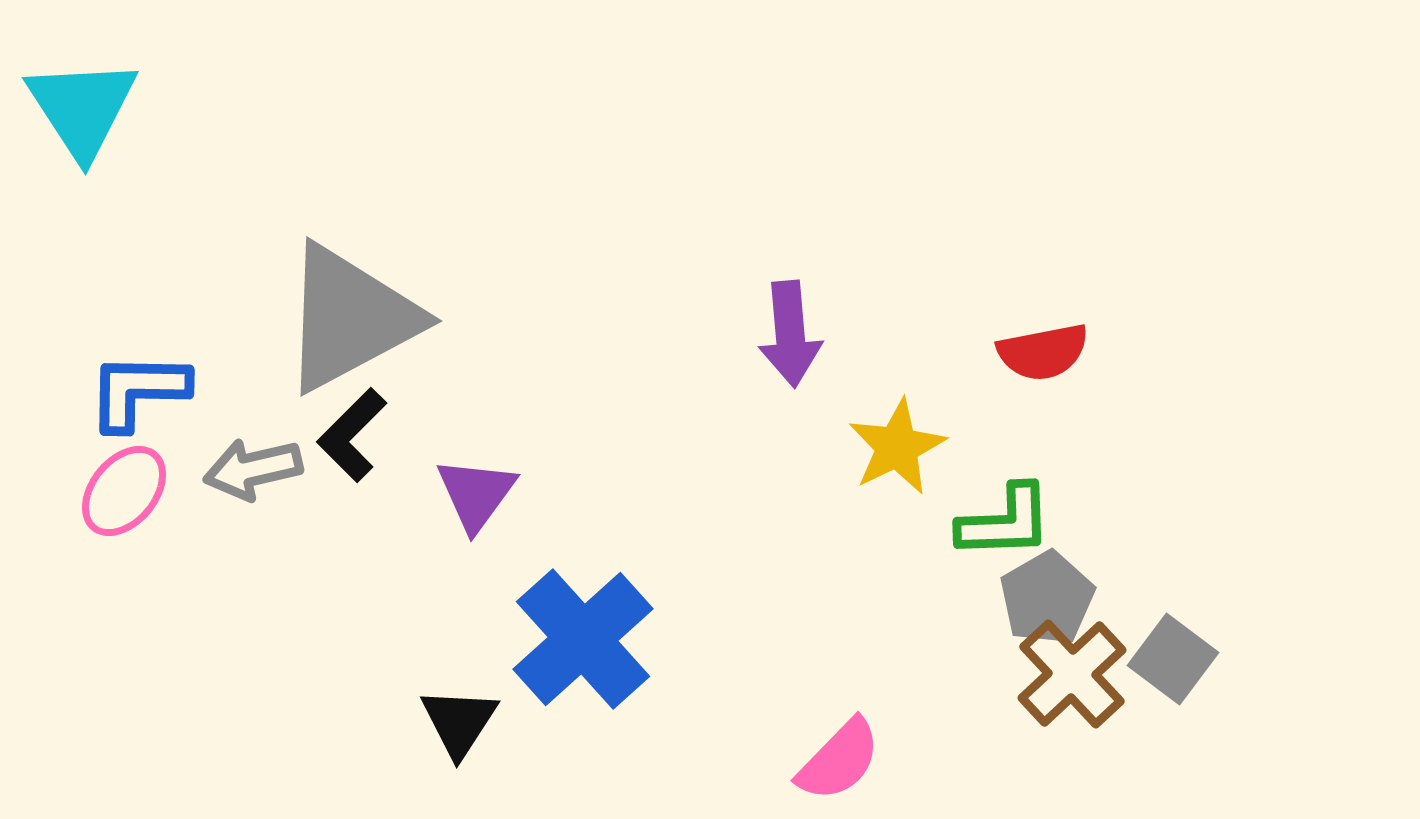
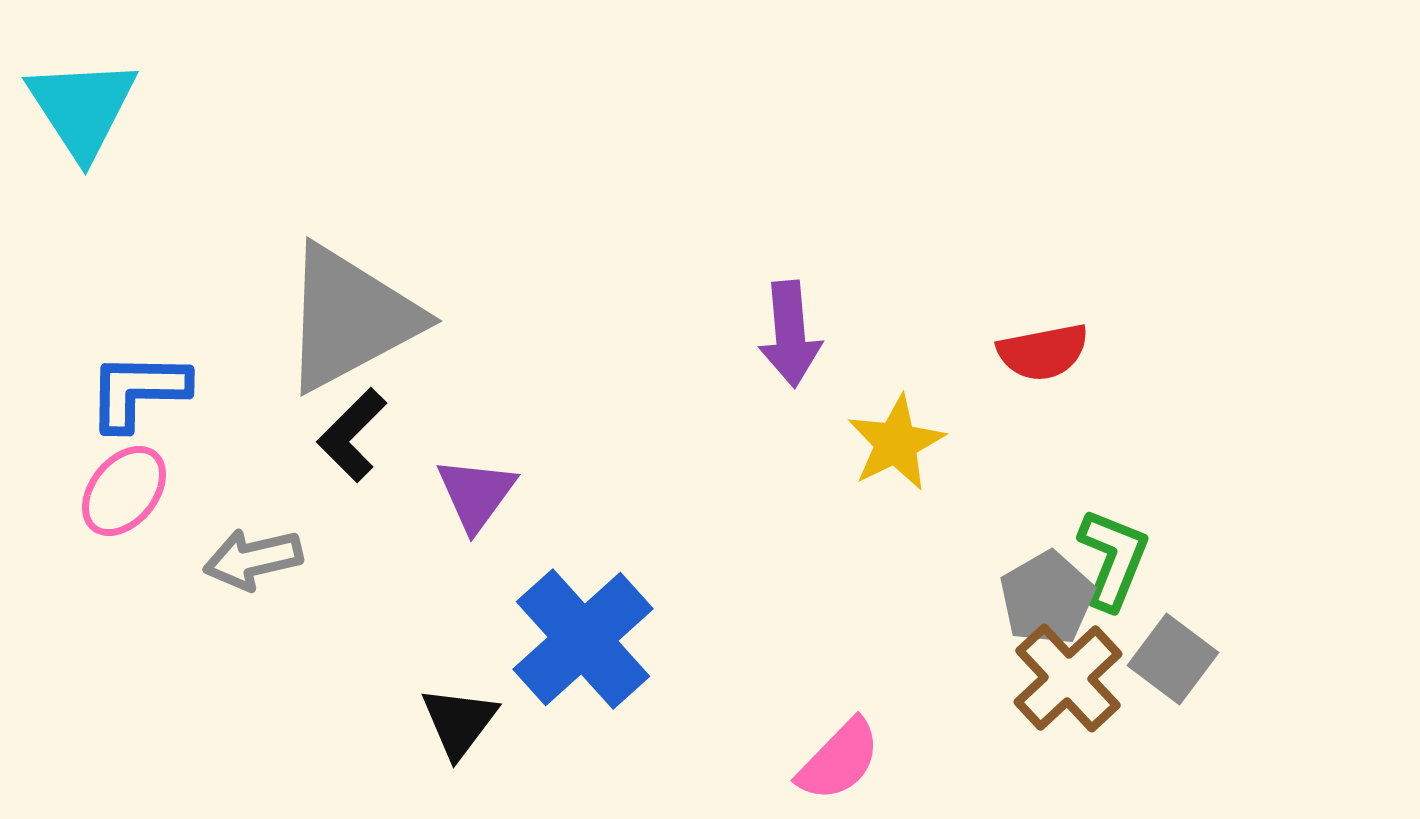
yellow star: moved 1 px left, 4 px up
gray arrow: moved 90 px down
green L-shape: moved 108 px right, 37 px down; rotated 66 degrees counterclockwise
brown cross: moved 4 px left, 4 px down
black triangle: rotated 4 degrees clockwise
